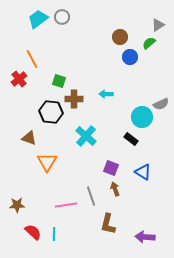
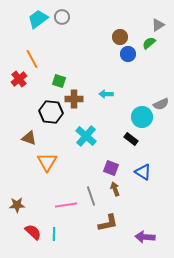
blue circle: moved 2 px left, 3 px up
brown L-shape: moved 1 px up; rotated 115 degrees counterclockwise
